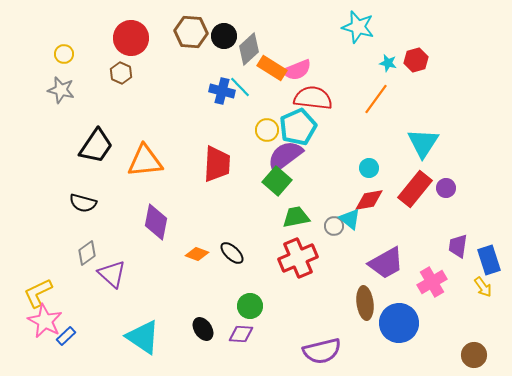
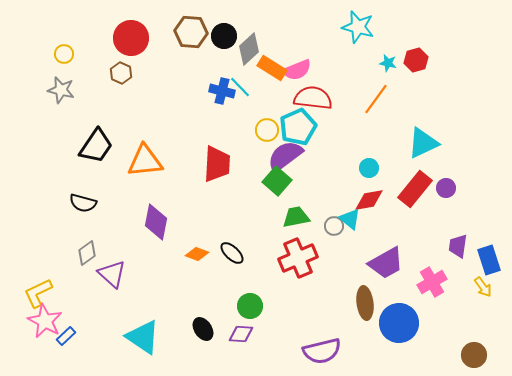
cyan triangle at (423, 143): rotated 32 degrees clockwise
